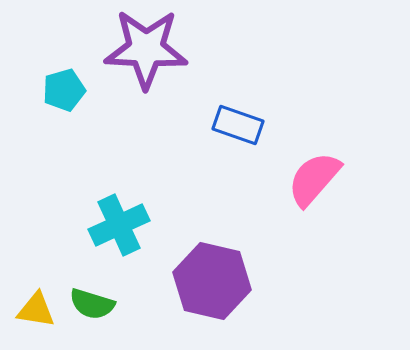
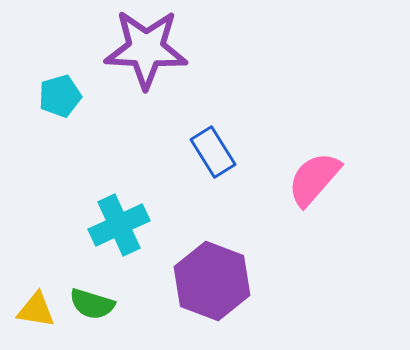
cyan pentagon: moved 4 px left, 6 px down
blue rectangle: moved 25 px left, 27 px down; rotated 39 degrees clockwise
purple hexagon: rotated 8 degrees clockwise
